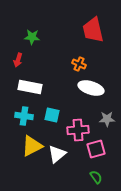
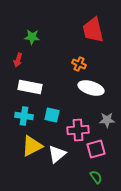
gray star: moved 1 px down
